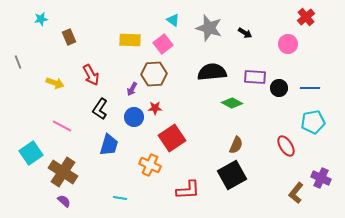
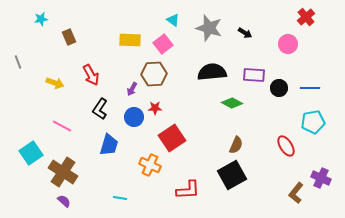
purple rectangle: moved 1 px left, 2 px up
